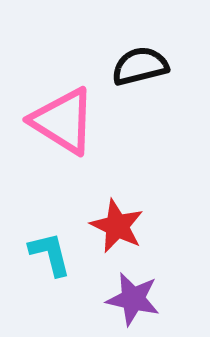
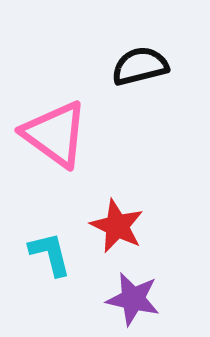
pink triangle: moved 8 px left, 13 px down; rotated 4 degrees clockwise
